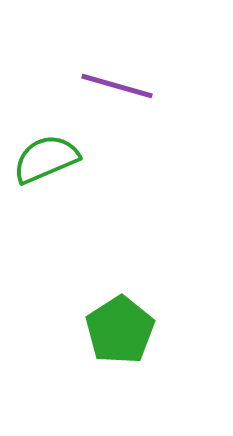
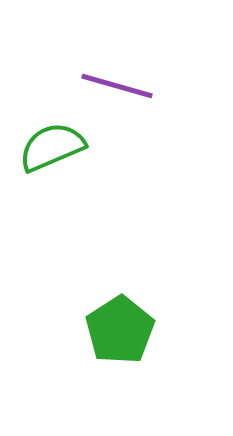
green semicircle: moved 6 px right, 12 px up
